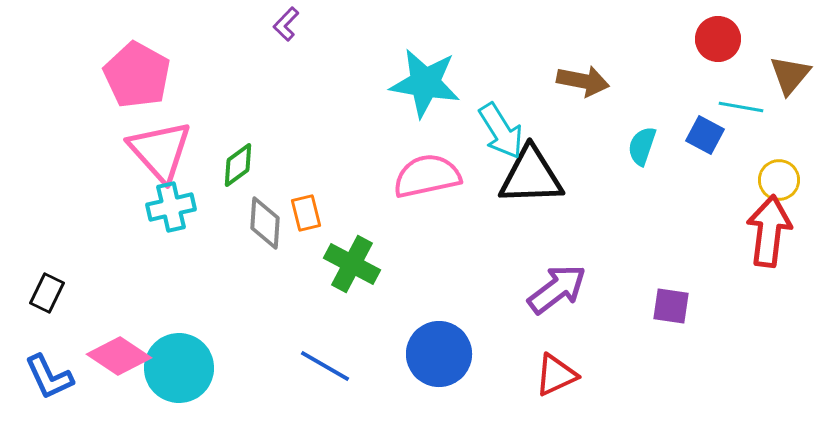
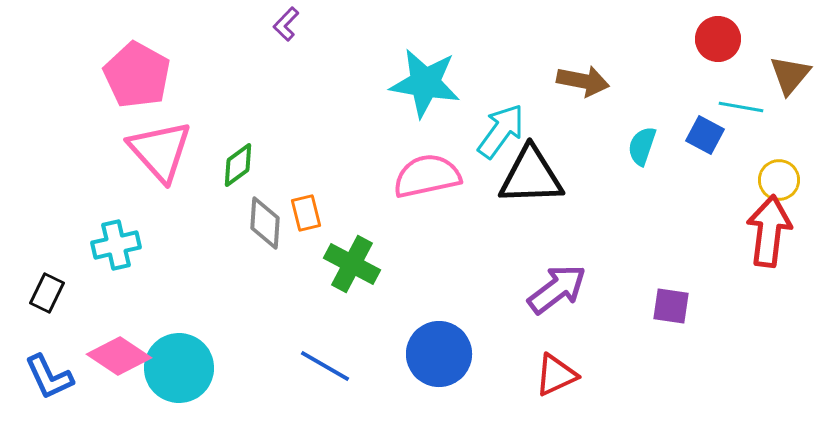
cyan arrow: rotated 112 degrees counterclockwise
cyan cross: moved 55 px left, 38 px down
